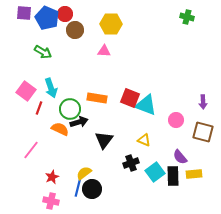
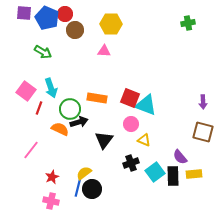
green cross: moved 1 px right, 6 px down; rotated 24 degrees counterclockwise
pink circle: moved 45 px left, 4 px down
